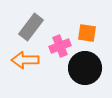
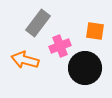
gray rectangle: moved 7 px right, 4 px up
orange square: moved 8 px right, 2 px up
orange arrow: rotated 16 degrees clockwise
